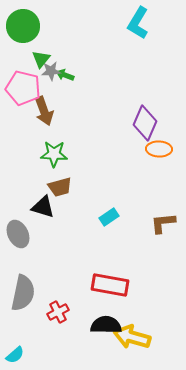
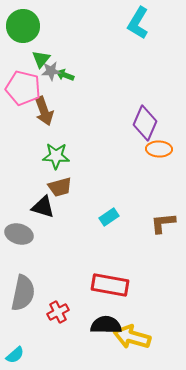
green star: moved 2 px right, 2 px down
gray ellipse: moved 1 px right; rotated 48 degrees counterclockwise
